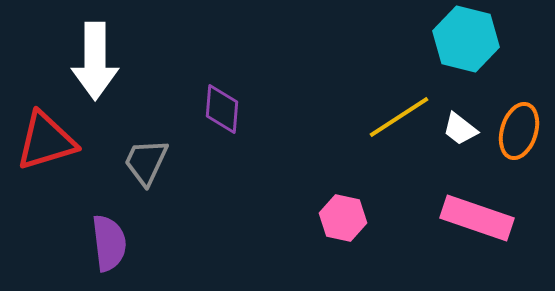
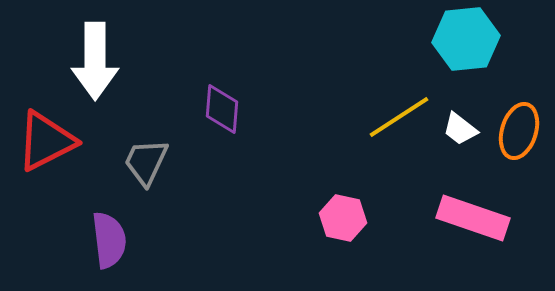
cyan hexagon: rotated 20 degrees counterclockwise
red triangle: rotated 10 degrees counterclockwise
pink rectangle: moved 4 px left
purple semicircle: moved 3 px up
